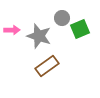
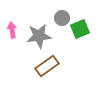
pink arrow: rotated 98 degrees counterclockwise
gray star: rotated 25 degrees counterclockwise
